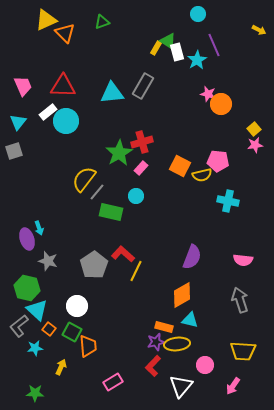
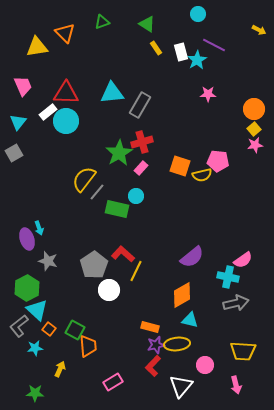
yellow triangle at (46, 20): moved 9 px left, 27 px down; rotated 15 degrees clockwise
green triangle at (168, 41): moved 21 px left, 17 px up
purple line at (214, 45): rotated 40 degrees counterclockwise
yellow rectangle at (156, 48): rotated 64 degrees counterclockwise
white rectangle at (177, 52): moved 4 px right
red triangle at (63, 86): moved 3 px right, 7 px down
gray rectangle at (143, 86): moved 3 px left, 19 px down
pink star at (208, 94): rotated 14 degrees counterclockwise
orange circle at (221, 104): moved 33 px right, 5 px down
gray square at (14, 151): moved 2 px down; rotated 12 degrees counterclockwise
orange square at (180, 166): rotated 10 degrees counterclockwise
cyan cross at (228, 201): moved 76 px down
green rectangle at (111, 212): moved 6 px right, 3 px up
purple semicircle at (192, 257): rotated 30 degrees clockwise
pink semicircle at (243, 260): rotated 42 degrees counterclockwise
green hexagon at (27, 288): rotated 20 degrees clockwise
gray arrow at (240, 300): moved 4 px left, 3 px down; rotated 95 degrees clockwise
white circle at (77, 306): moved 32 px right, 16 px up
orange rectangle at (164, 327): moved 14 px left
green square at (72, 332): moved 3 px right, 2 px up
purple star at (156, 342): moved 3 px down
yellow arrow at (61, 367): moved 1 px left, 2 px down
pink arrow at (233, 386): moved 3 px right, 1 px up; rotated 48 degrees counterclockwise
